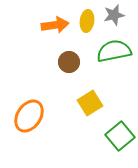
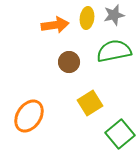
yellow ellipse: moved 3 px up
green square: moved 2 px up
